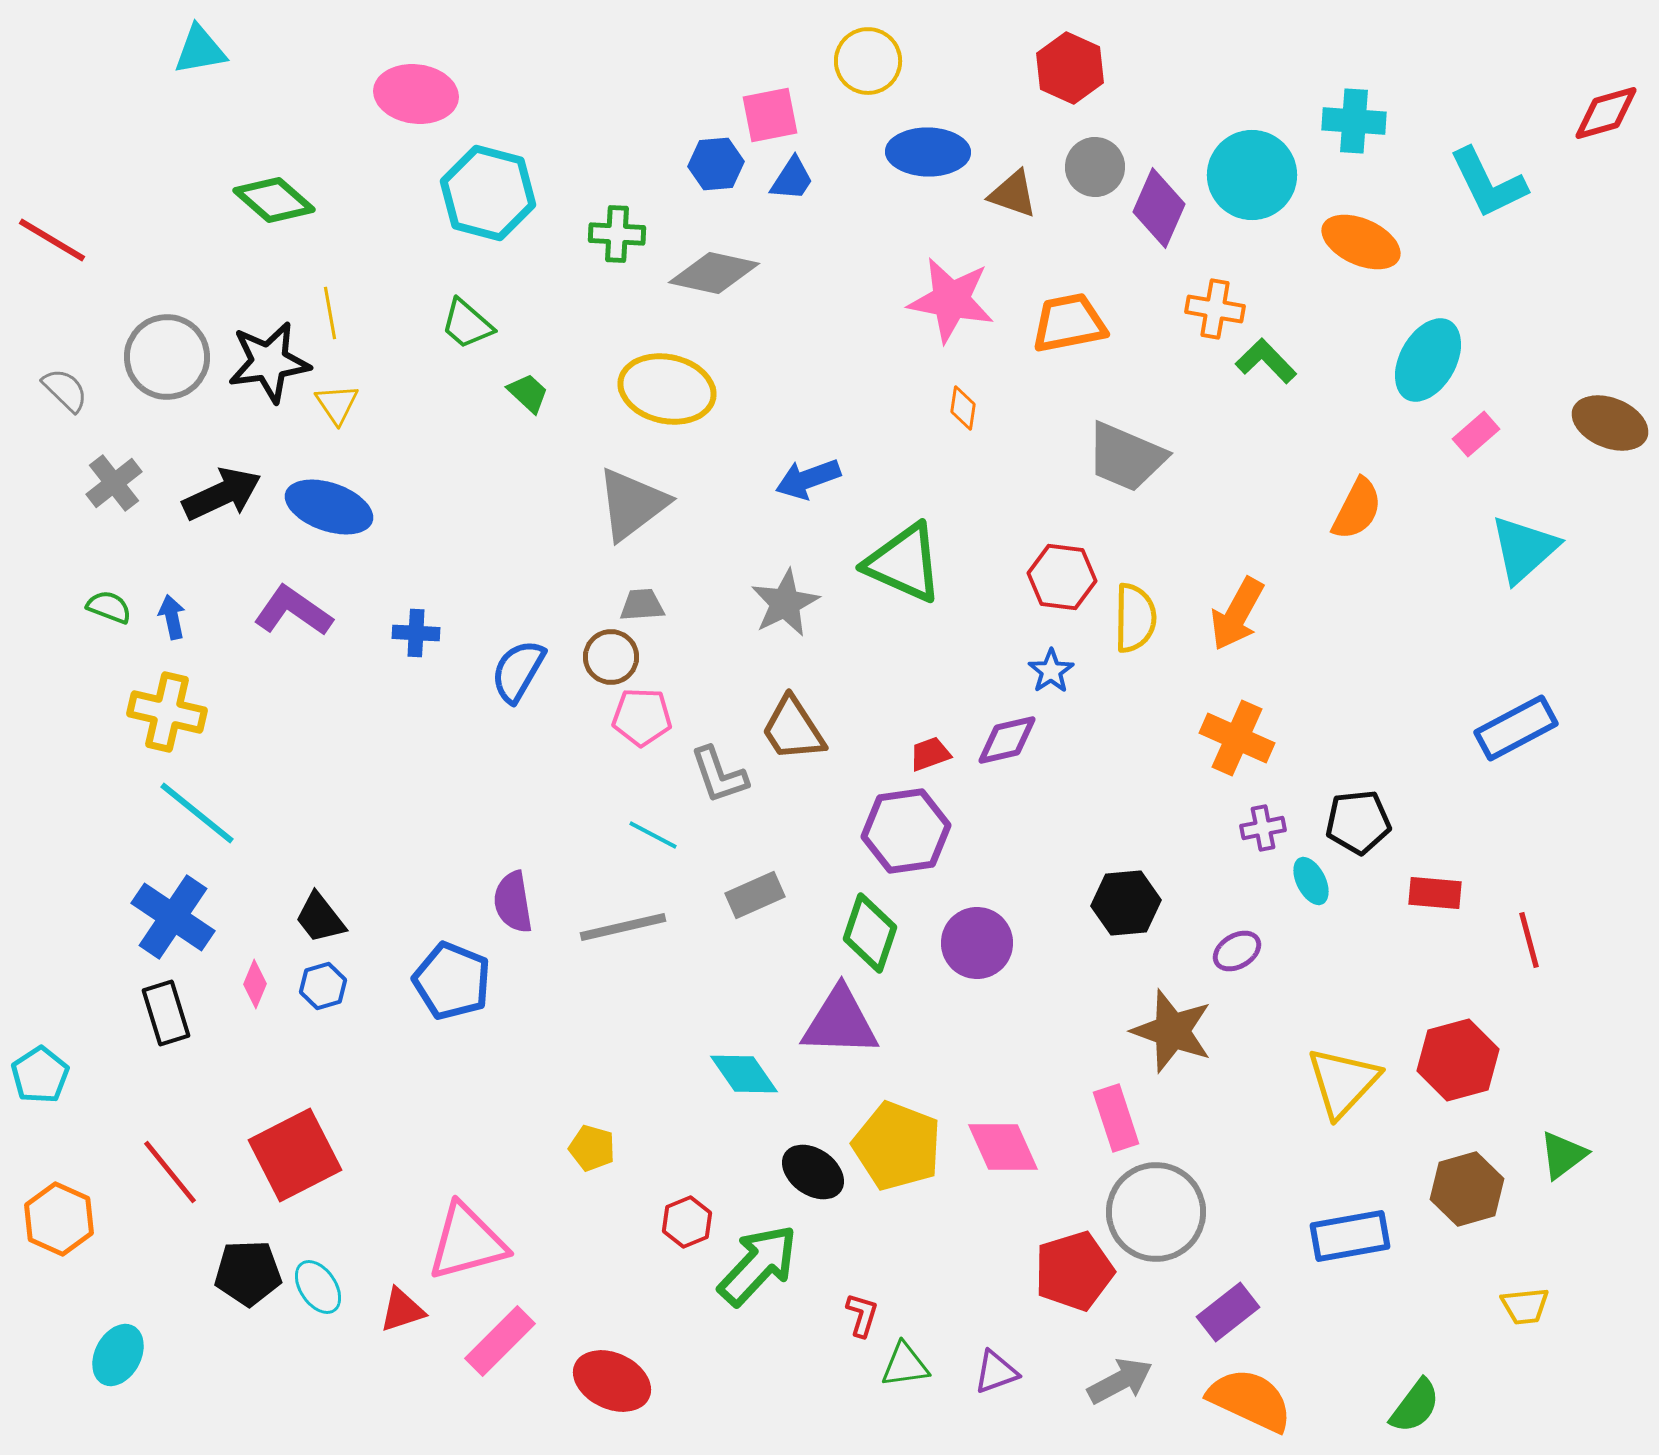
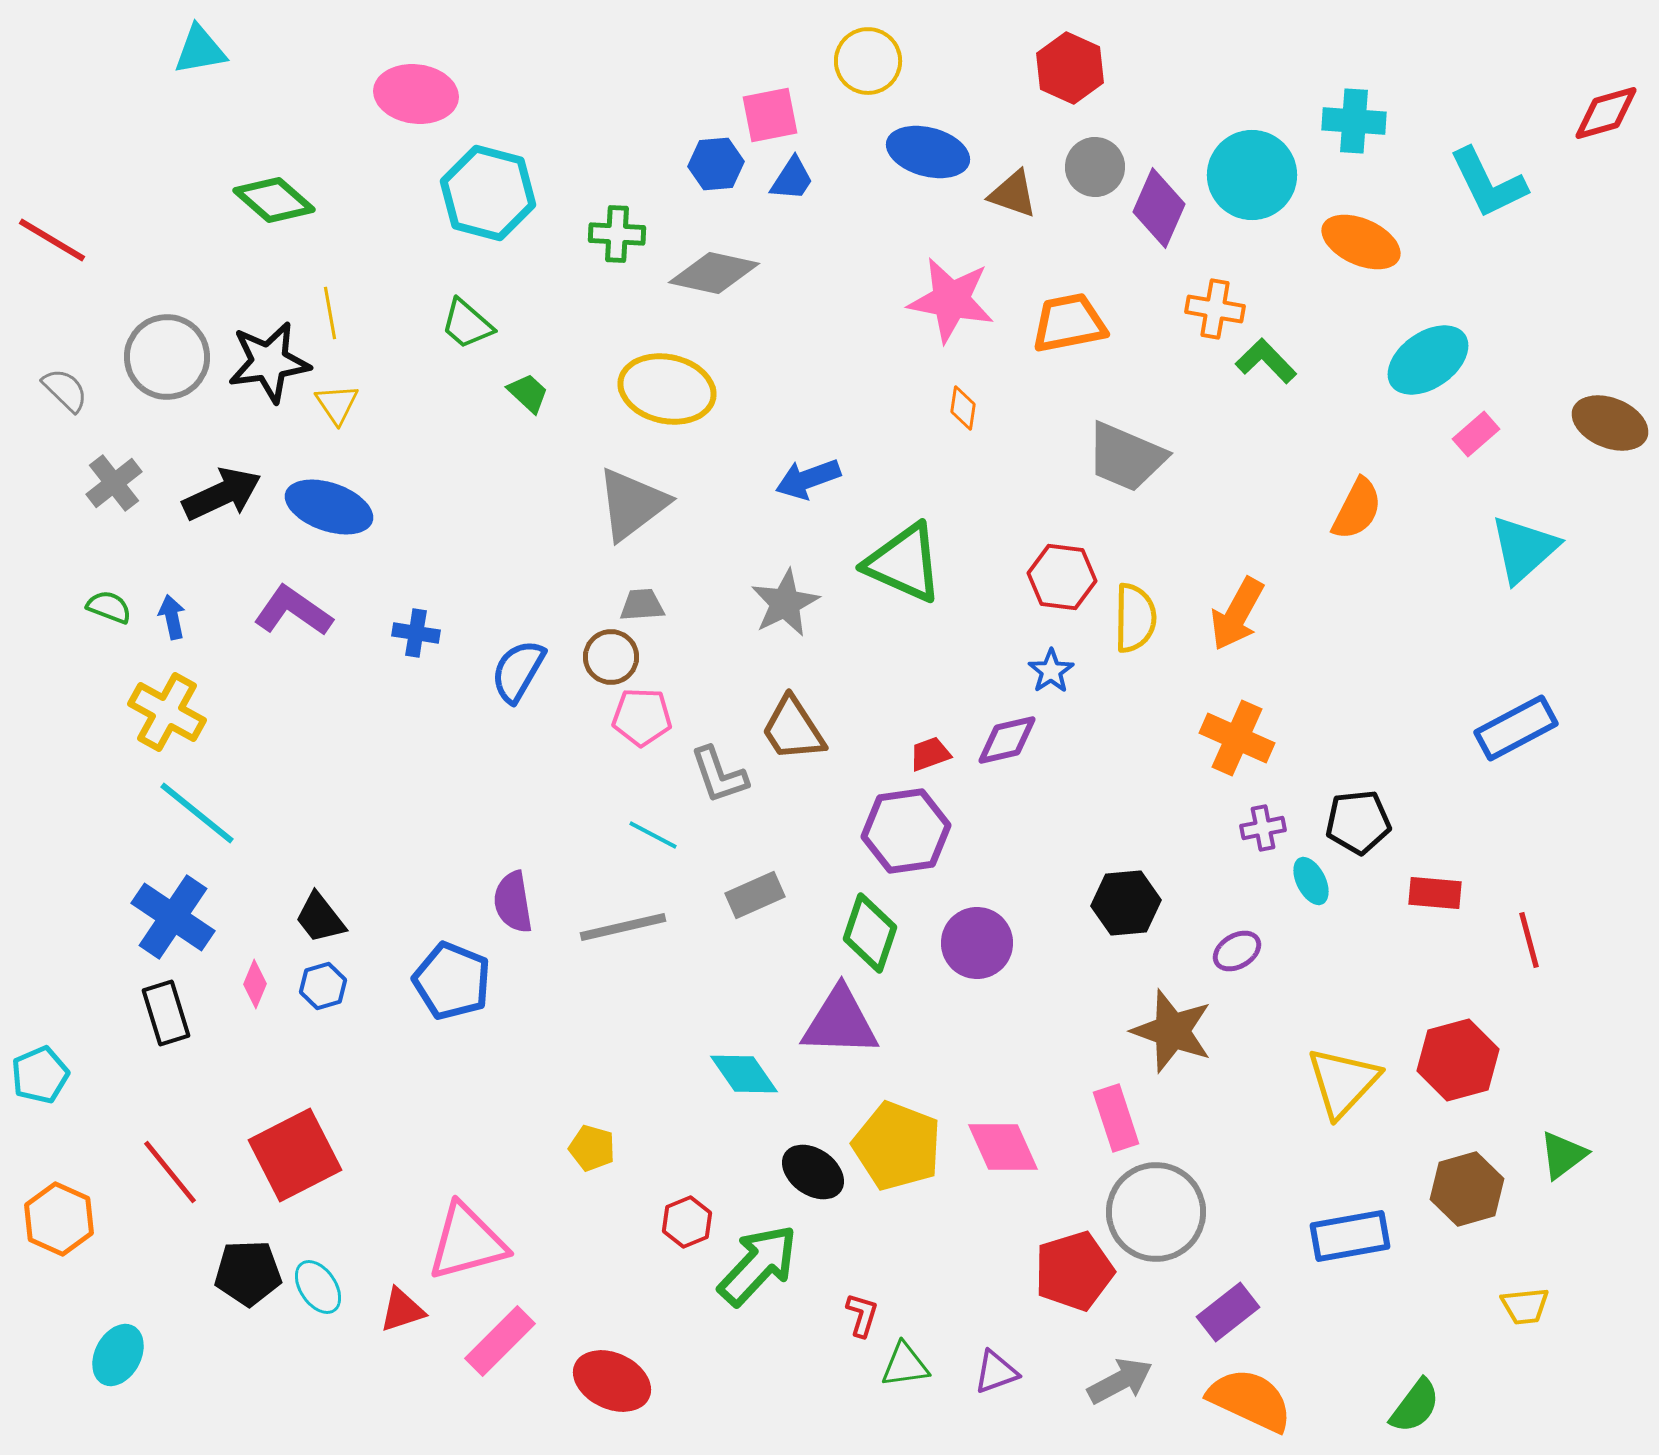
blue ellipse at (928, 152): rotated 14 degrees clockwise
cyan ellipse at (1428, 360): rotated 26 degrees clockwise
blue cross at (416, 633): rotated 6 degrees clockwise
yellow cross at (167, 712): rotated 16 degrees clockwise
cyan pentagon at (40, 1075): rotated 10 degrees clockwise
